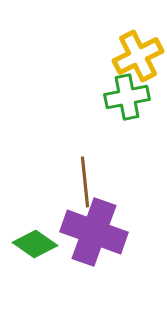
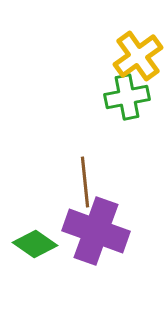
yellow cross: rotated 9 degrees counterclockwise
purple cross: moved 2 px right, 1 px up
